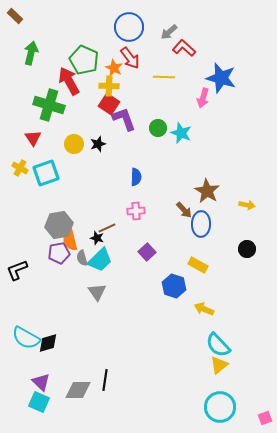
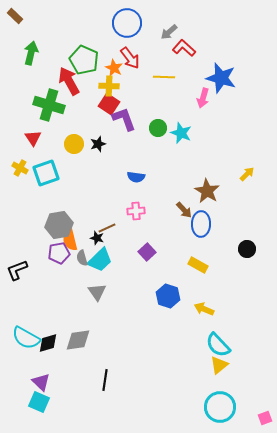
blue circle at (129, 27): moved 2 px left, 4 px up
blue semicircle at (136, 177): rotated 96 degrees clockwise
yellow arrow at (247, 205): moved 31 px up; rotated 56 degrees counterclockwise
blue hexagon at (174, 286): moved 6 px left, 10 px down
gray diamond at (78, 390): moved 50 px up; rotated 8 degrees counterclockwise
